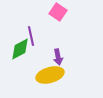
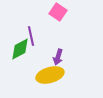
purple arrow: rotated 28 degrees clockwise
